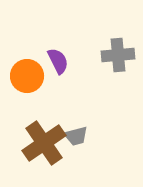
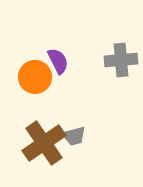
gray cross: moved 3 px right, 5 px down
orange circle: moved 8 px right, 1 px down
gray trapezoid: moved 2 px left
